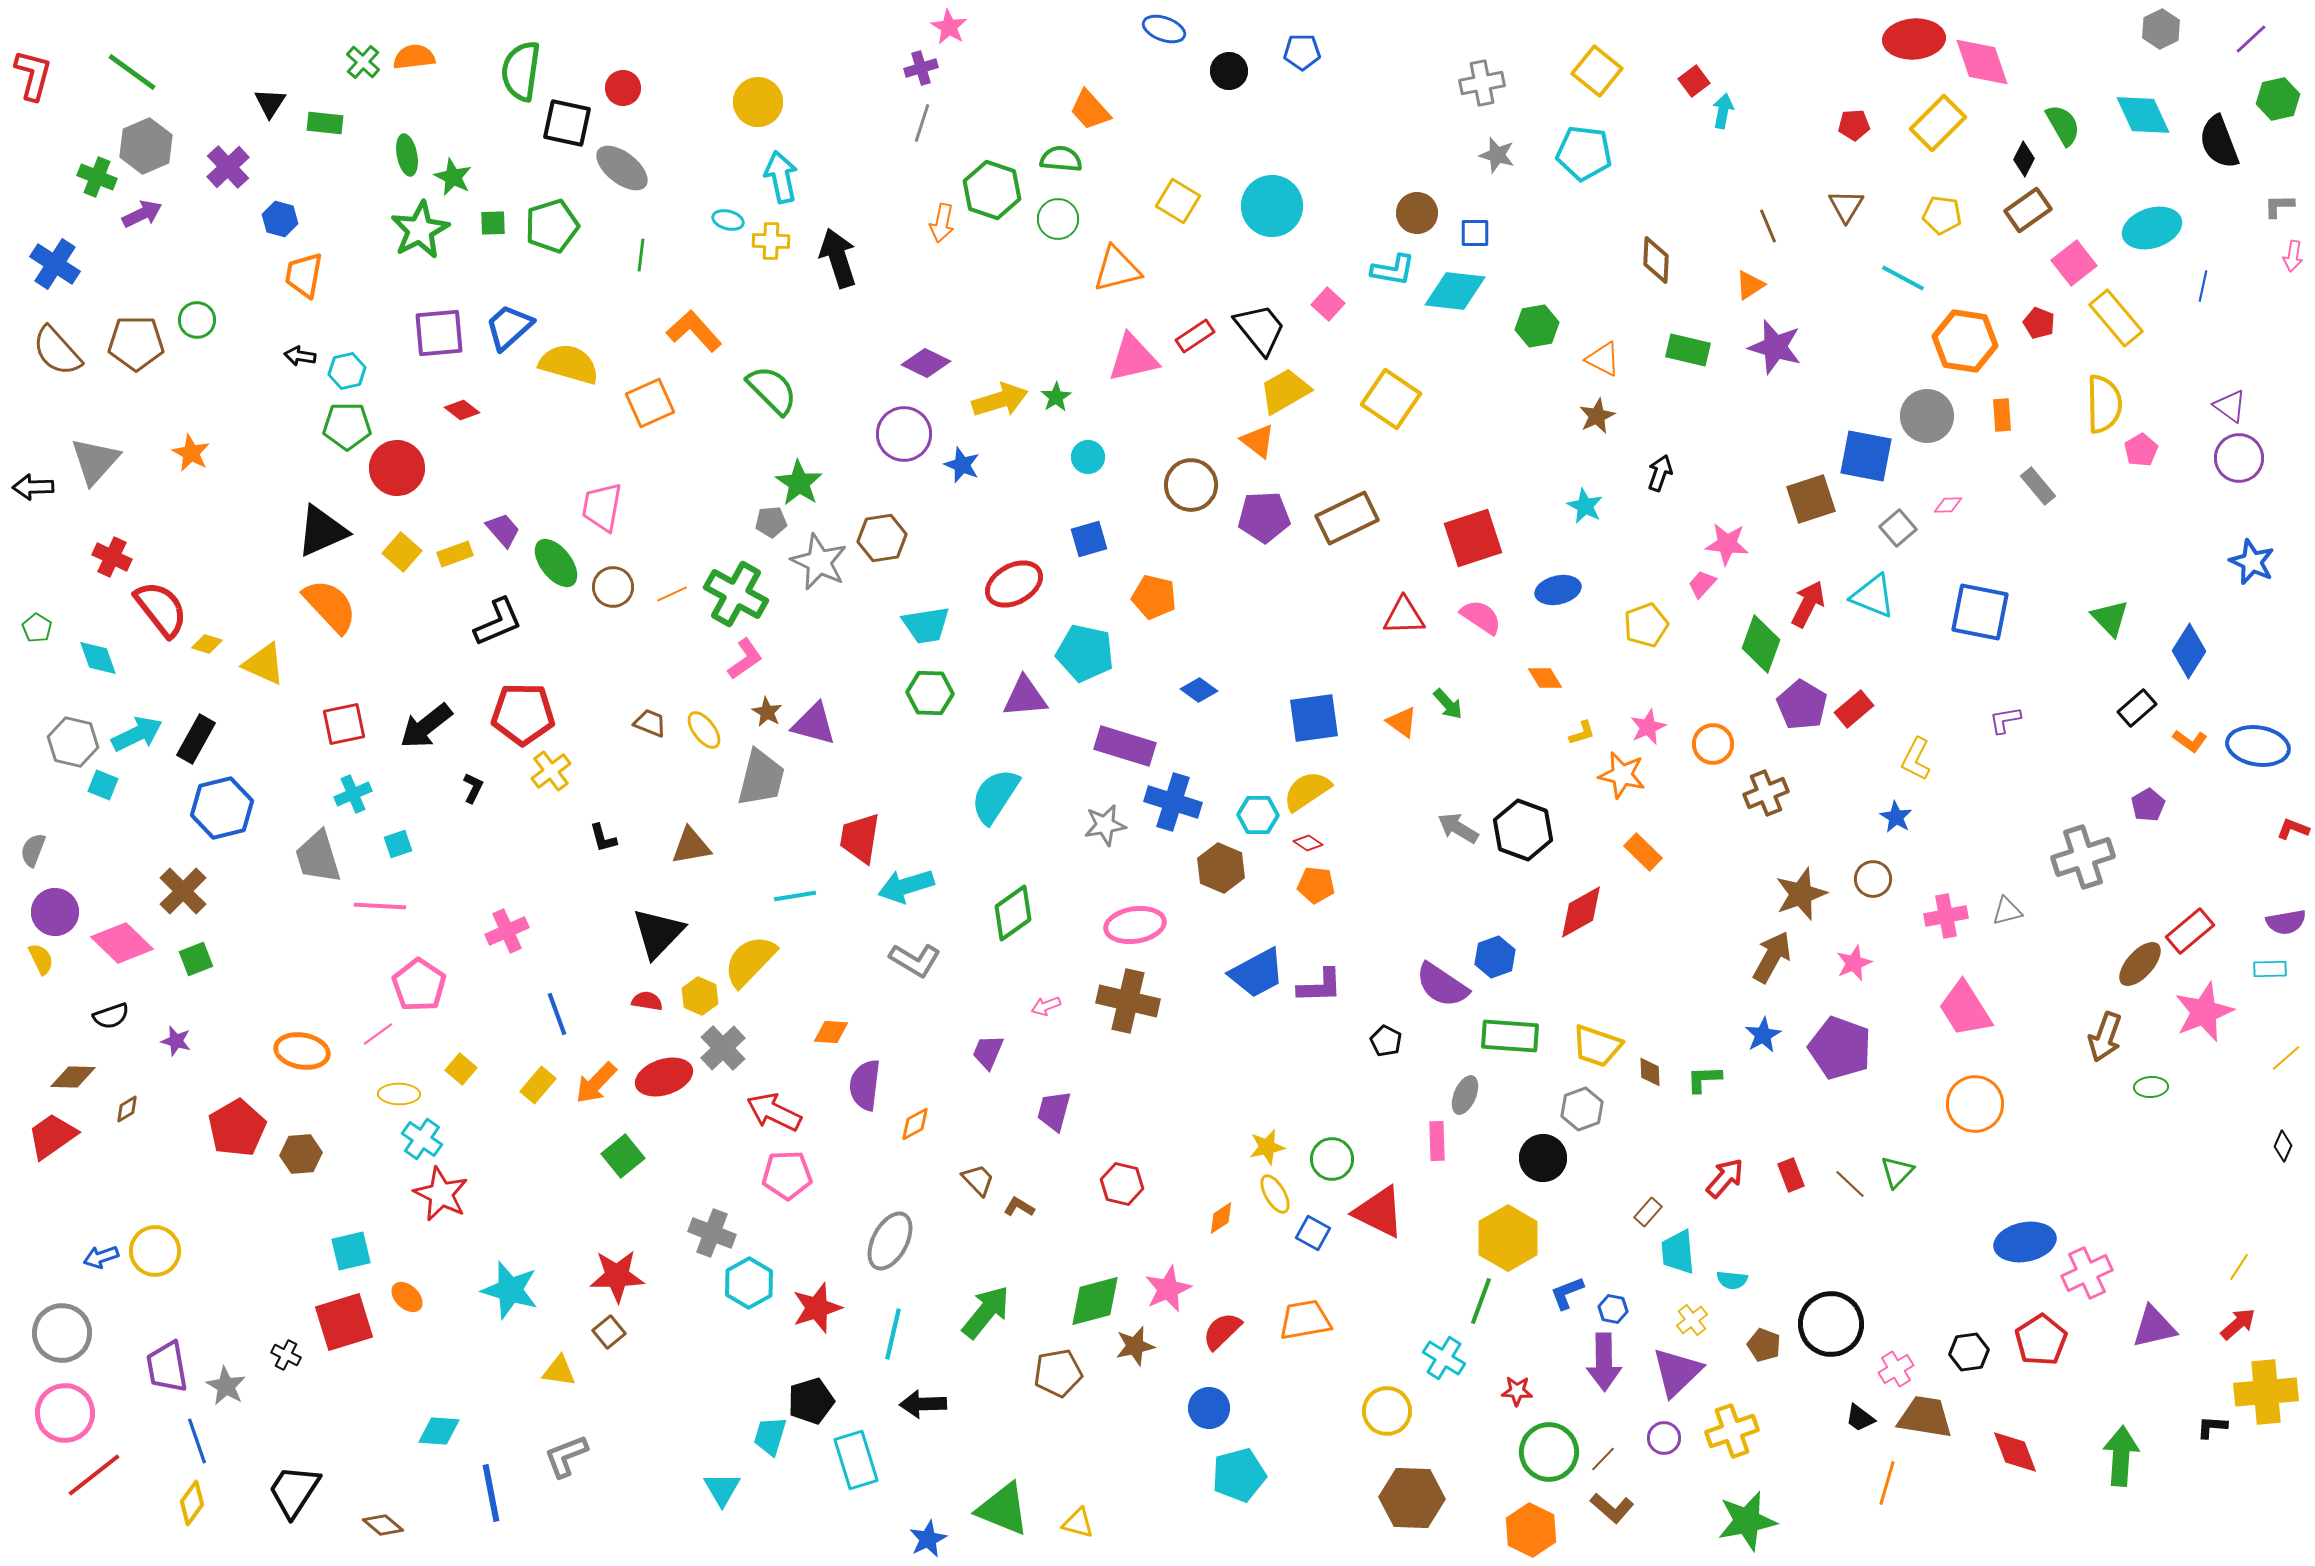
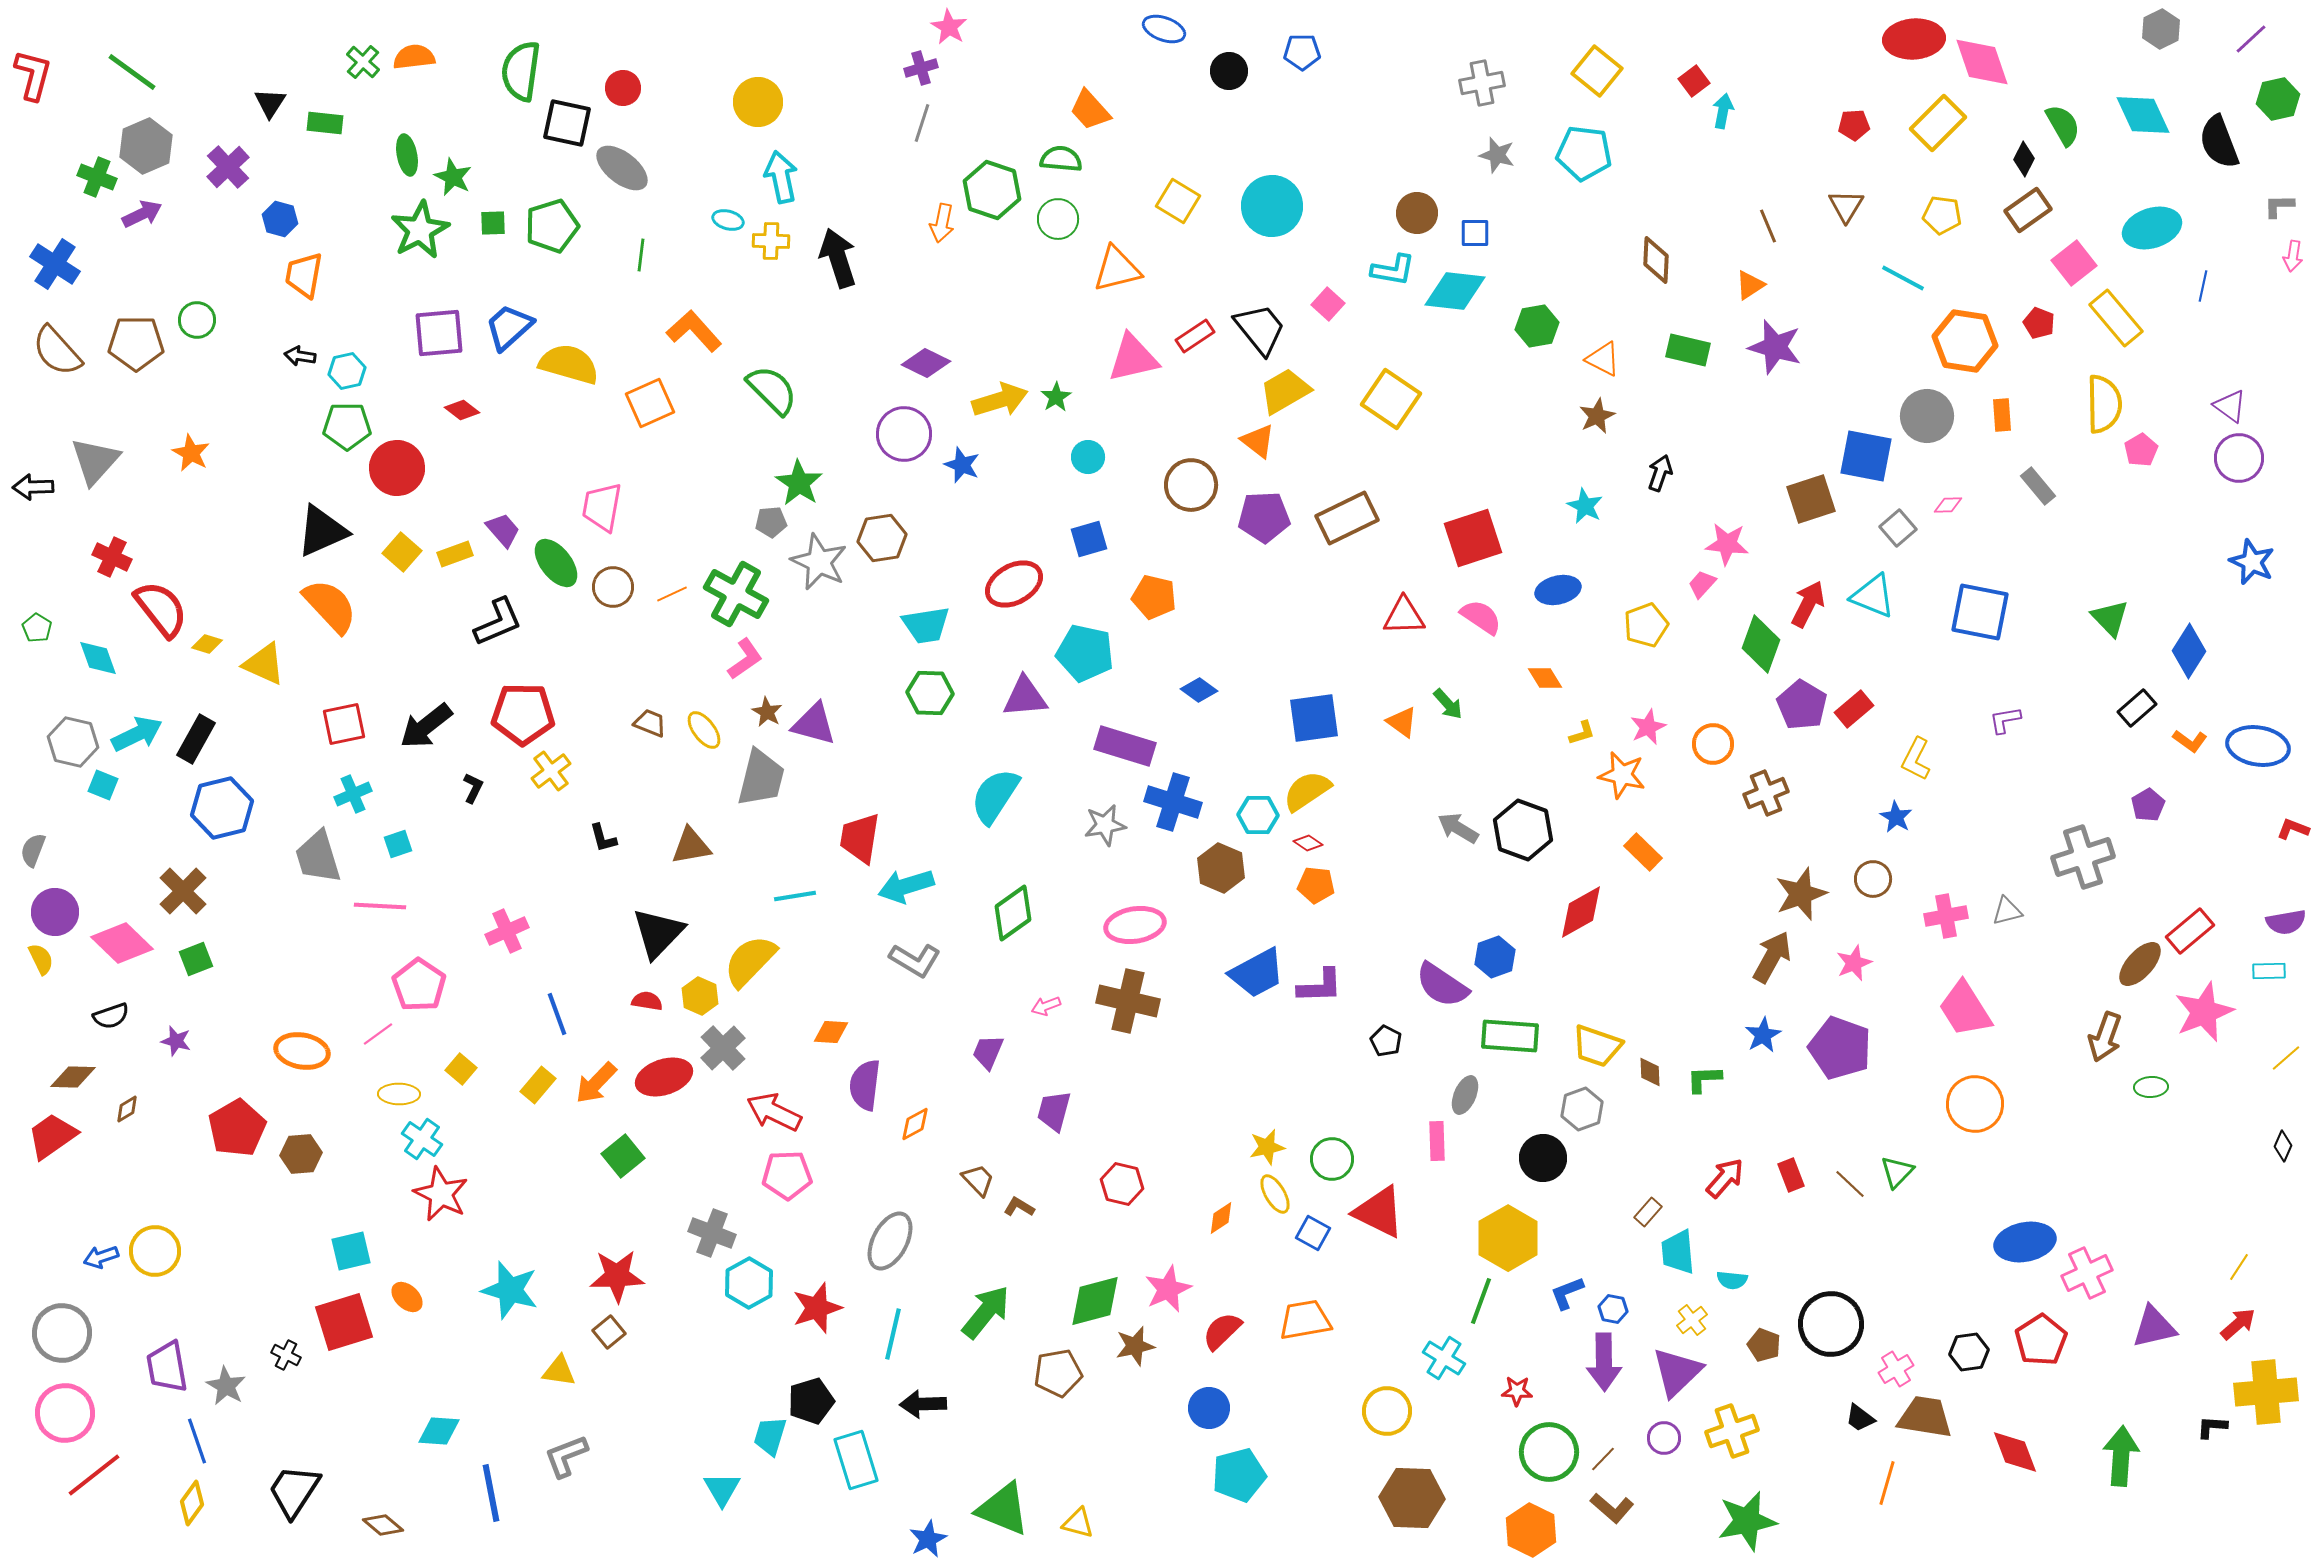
cyan rectangle at (2270, 969): moved 1 px left, 2 px down
